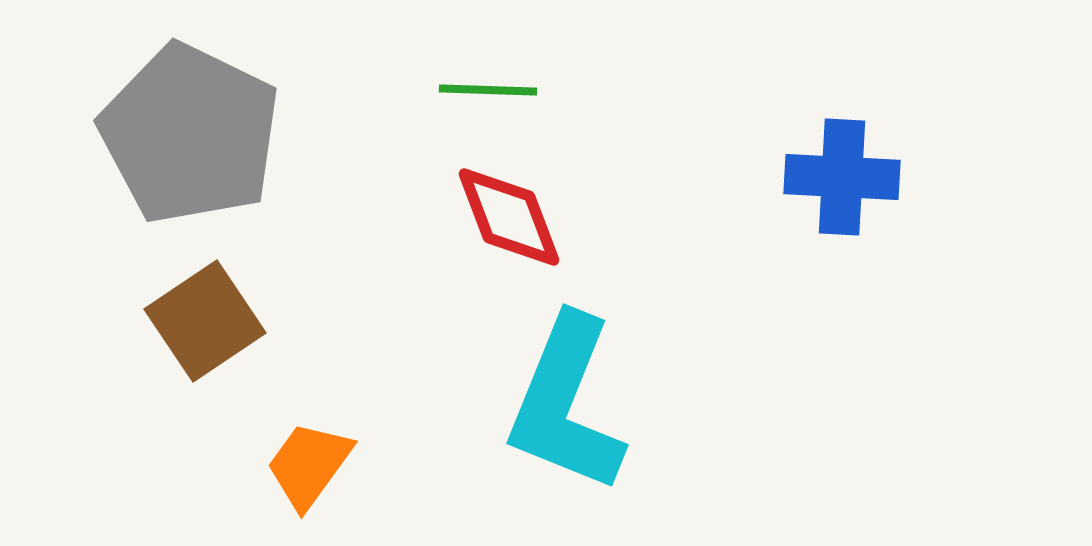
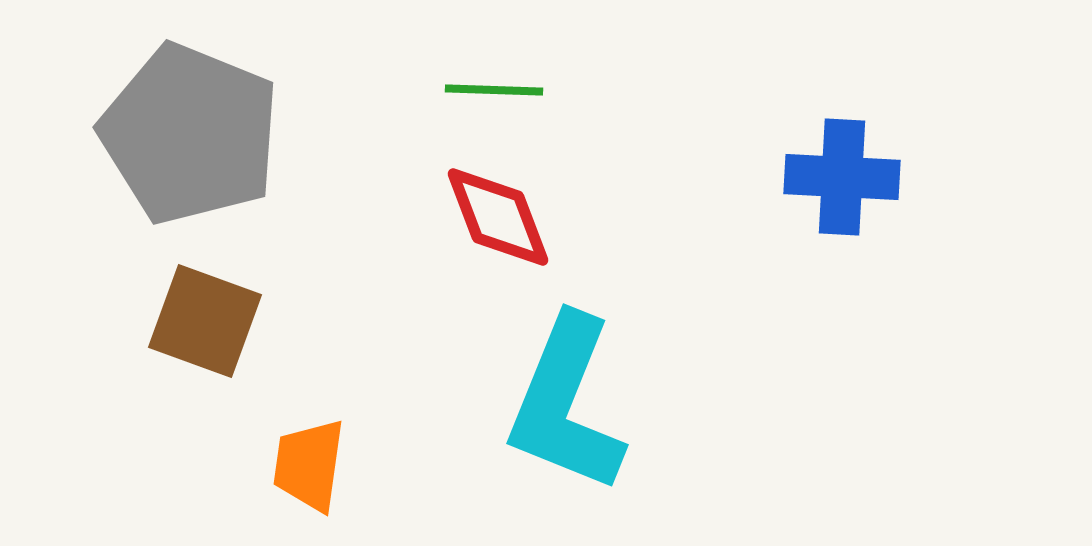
green line: moved 6 px right
gray pentagon: rotated 4 degrees counterclockwise
red diamond: moved 11 px left
brown square: rotated 36 degrees counterclockwise
orange trapezoid: rotated 28 degrees counterclockwise
